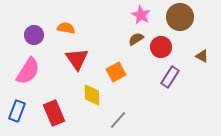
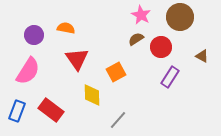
red rectangle: moved 3 px left, 3 px up; rotated 30 degrees counterclockwise
